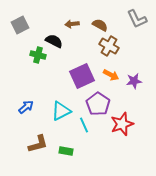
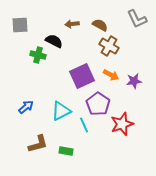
gray square: rotated 24 degrees clockwise
